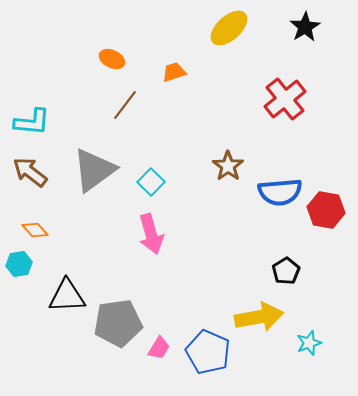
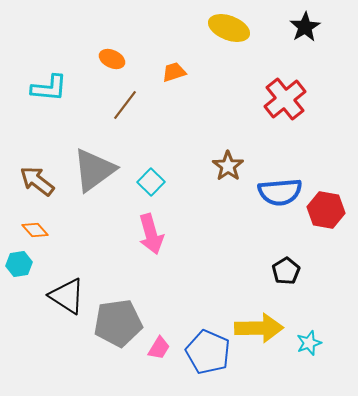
yellow ellipse: rotated 63 degrees clockwise
cyan L-shape: moved 17 px right, 34 px up
brown arrow: moved 7 px right, 9 px down
black triangle: rotated 36 degrees clockwise
yellow arrow: moved 11 px down; rotated 9 degrees clockwise
